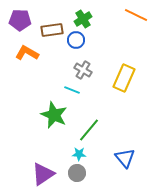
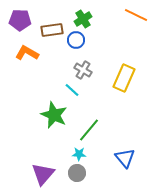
cyan line: rotated 21 degrees clockwise
purple triangle: rotated 15 degrees counterclockwise
